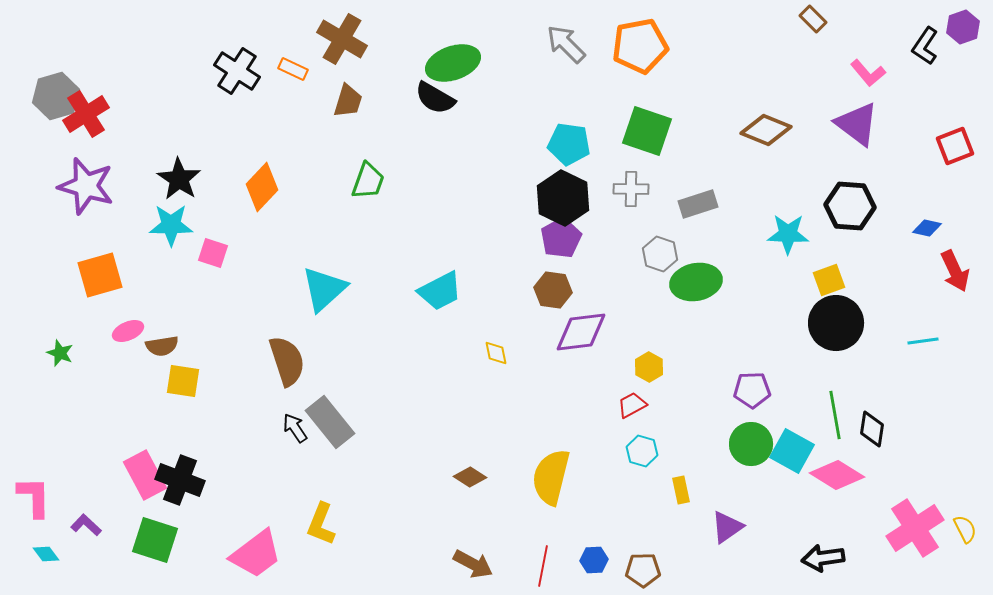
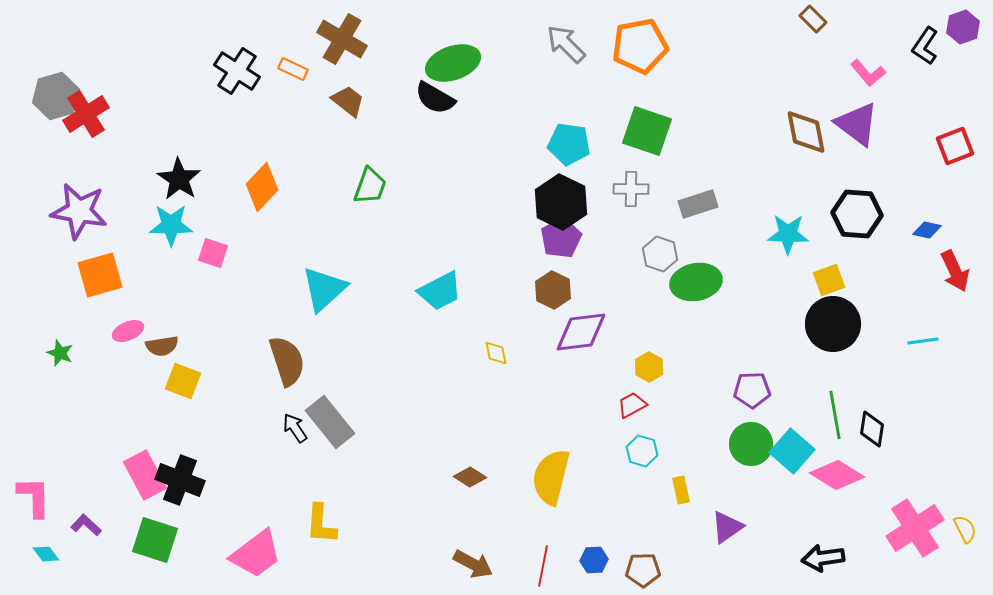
brown trapezoid at (348, 101): rotated 69 degrees counterclockwise
brown diamond at (766, 130): moved 40 px right, 2 px down; rotated 57 degrees clockwise
green trapezoid at (368, 181): moved 2 px right, 5 px down
purple star at (86, 186): moved 7 px left, 25 px down; rotated 6 degrees counterclockwise
black hexagon at (563, 198): moved 2 px left, 4 px down
black hexagon at (850, 206): moved 7 px right, 8 px down
blue diamond at (927, 228): moved 2 px down
brown hexagon at (553, 290): rotated 18 degrees clockwise
black circle at (836, 323): moved 3 px left, 1 px down
yellow square at (183, 381): rotated 12 degrees clockwise
cyan square at (792, 451): rotated 12 degrees clockwise
yellow L-shape at (321, 524): rotated 18 degrees counterclockwise
